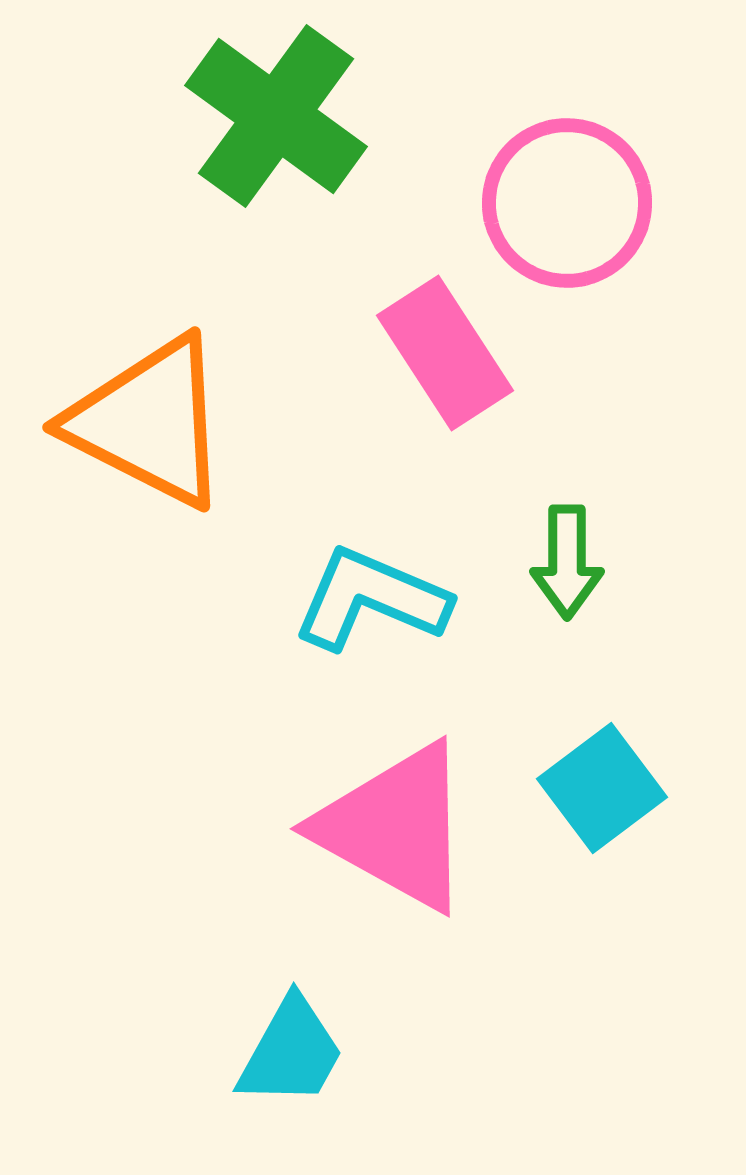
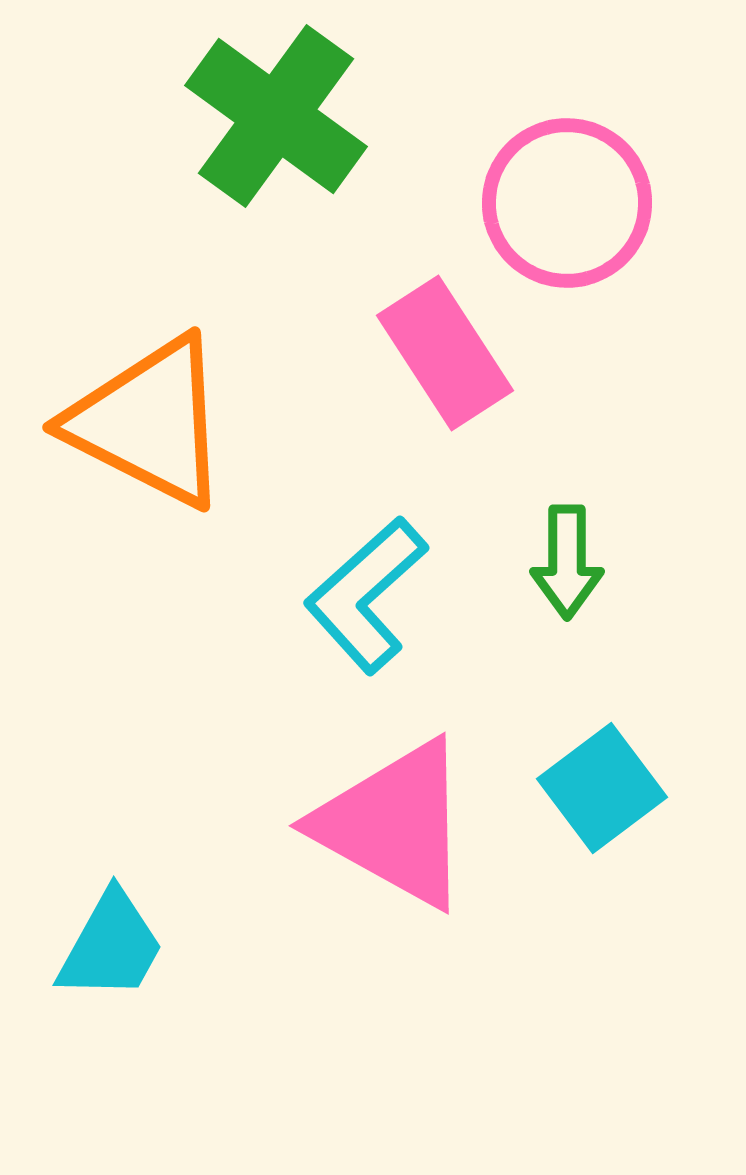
cyan L-shape: moved 5 px left, 4 px up; rotated 65 degrees counterclockwise
pink triangle: moved 1 px left, 3 px up
cyan trapezoid: moved 180 px left, 106 px up
